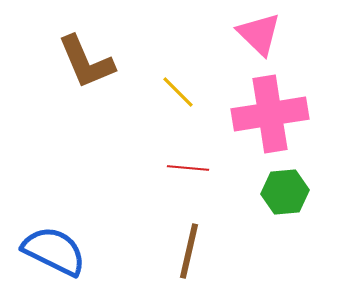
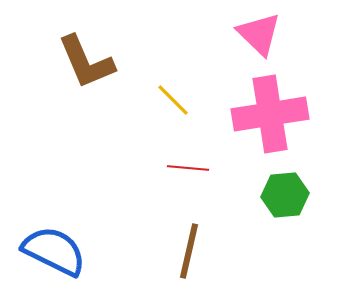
yellow line: moved 5 px left, 8 px down
green hexagon: moved 3 px down
